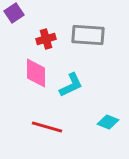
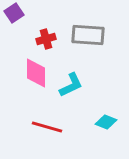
cyan diamond: moved 2 px left
